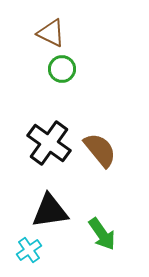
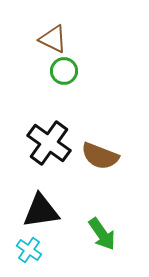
brown triangle: moved 2 px right, 6 px down
green circle: moved 2 px right, 2 px down
brown semicircle: moved 6 px down; rotated 150 degrees clockwise
black triangle: moved 9 px left
cyan cross: rotated 20 degrees counterclockwise
